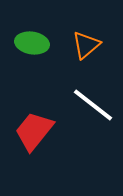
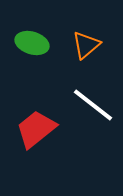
green ellipse: rotated 8 degrees clockwise
red trapezoid: moved 2 px right, 2 px up; rotated 12 degrees clockwise
